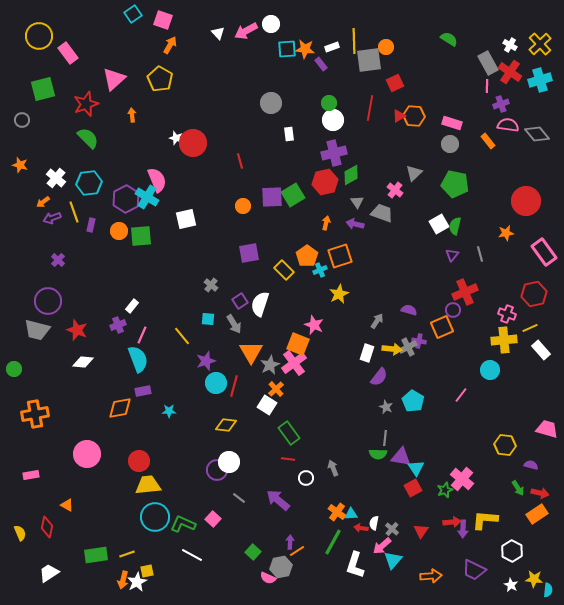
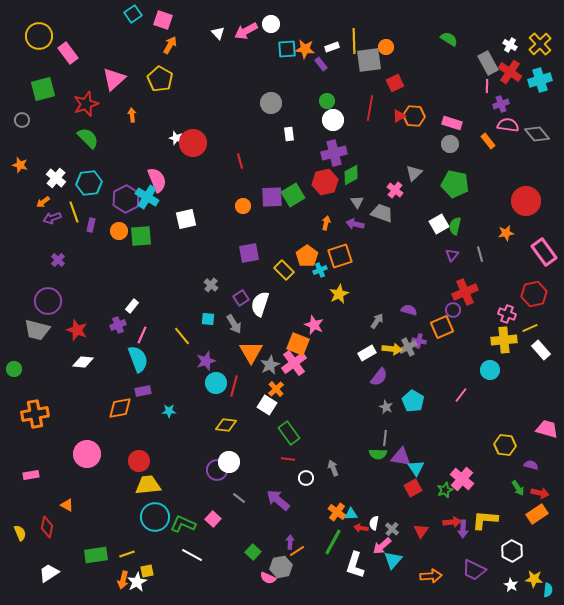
green circle at (329, 103): moved 2 px left, 2 px up
purple square at (240, 301): moved 1 px right, 3 px up
white rectangle at (367, 353): rotated 42 degrees clockwise
